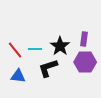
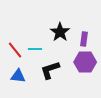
black star: moved 14 px up
black L-shape: moved 2 px right, 2 px down
